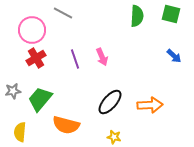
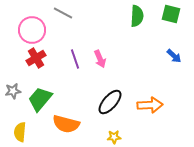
pink arrow: moved 2 px left, 2 px down
orange semicircle: moved 1 px up
yellow star: rotated 16 degrees counterclockwise
